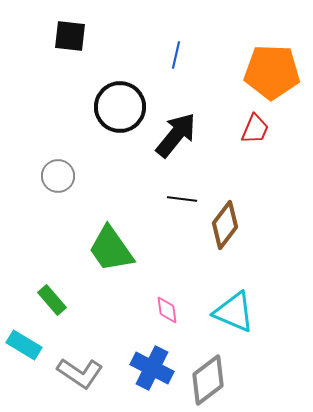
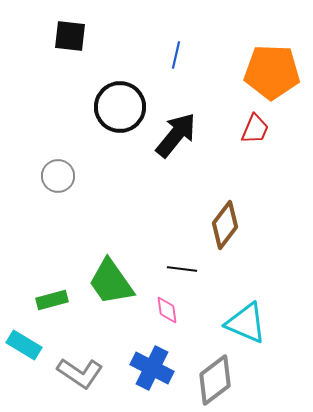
black line: moved 70 px down
green trapezoid: moved 33 px down
green rectangle: rotated 64 degrees counterclockwise
cyan triangle: moved 12 px right, 11 px down
gray diamond: moved 7 px right
